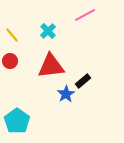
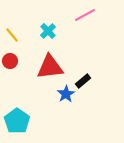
red triangle: moved 1 px left, 1 px down
